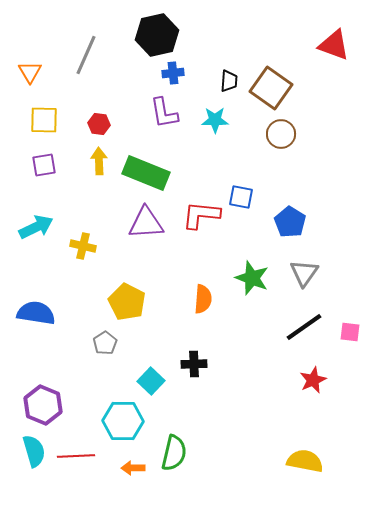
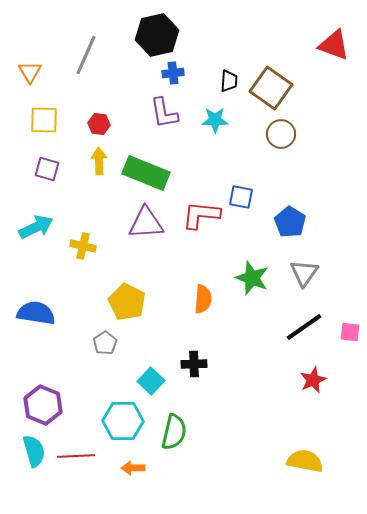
purple square: moved 3 px right, 4 px down; rotated 25 degrees clockwise
green semicircle: moved 21 px up
